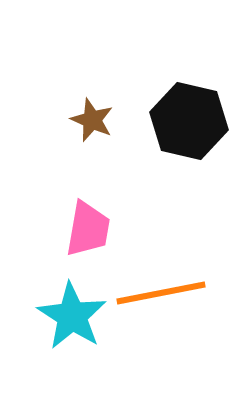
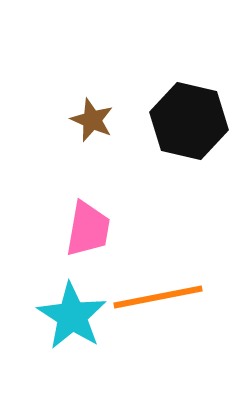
orange line: moved 3 px left, 4 px down
